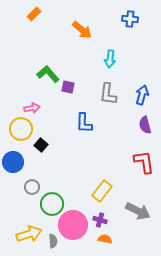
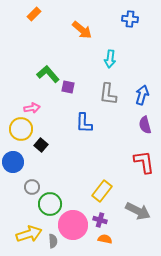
green circle: moved 2 px left
